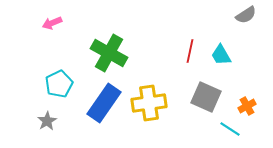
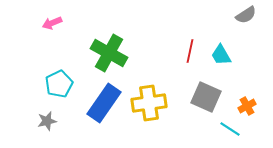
gray star: rotated 18 degrees clockwise
